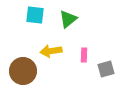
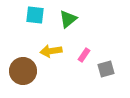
pink rectangle: rotated 32 degrees clockwise
